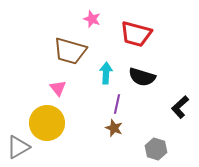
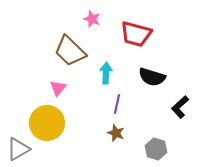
brown trapezoid: rotated 28 degrees clockwise
black semicircle: moved 10 px right
pink triangle: rotated 18 degrees clockwise
brown star: moved 2 px right, 5 px down
gray triangle: moved 2 px down
